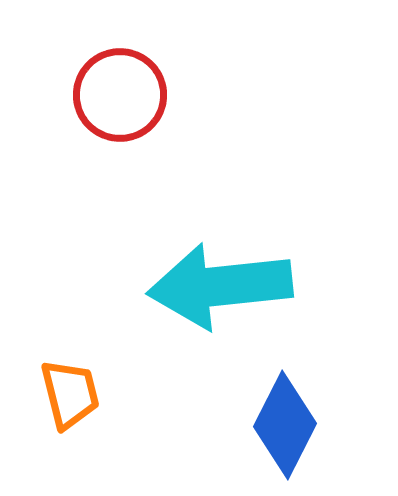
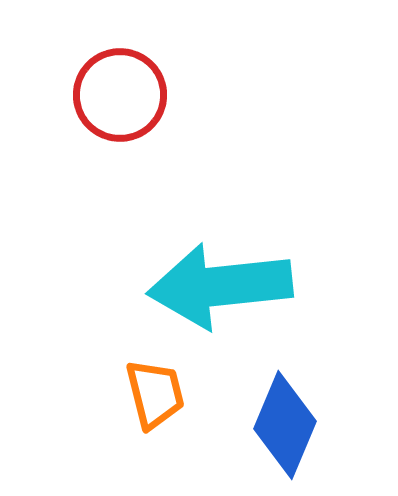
orange trapezoid: moved 85 px right
blue diamond: rotated 4 degrees counterclockwise
